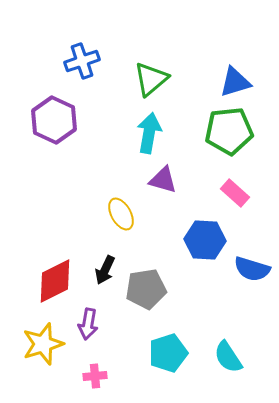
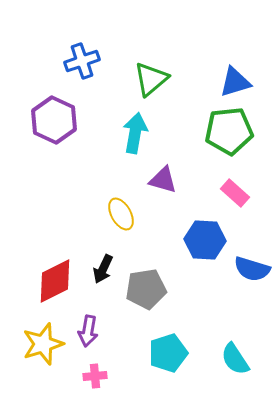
cyan arrow: moved 14 px left
black arrow: moved 2 px left, 1 px up
purple arrow: moved 7 px down
cyan semicircle: moved 7 px right, 2 px down
